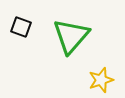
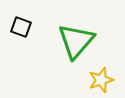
green triangle: moved 5 px right, 5 px down
